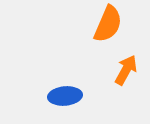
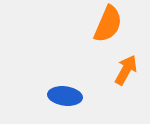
blue ellipse: rotated 12 degrees clockwise
